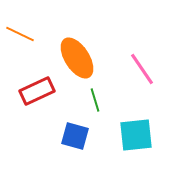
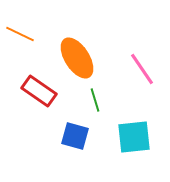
red rectangle: moved 2 px right; rotated 60 degrees clockwise
cyan square: moved 2 px left, 2 px down
